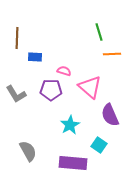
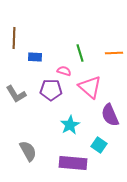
green line: moved 19 px left, 21 px down
brown line: moved 3 px left
orange line: moved 2 px right, 1 px up
